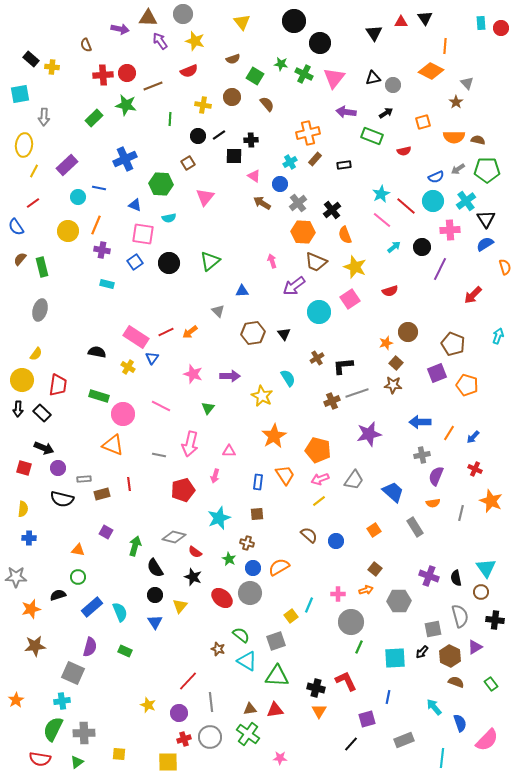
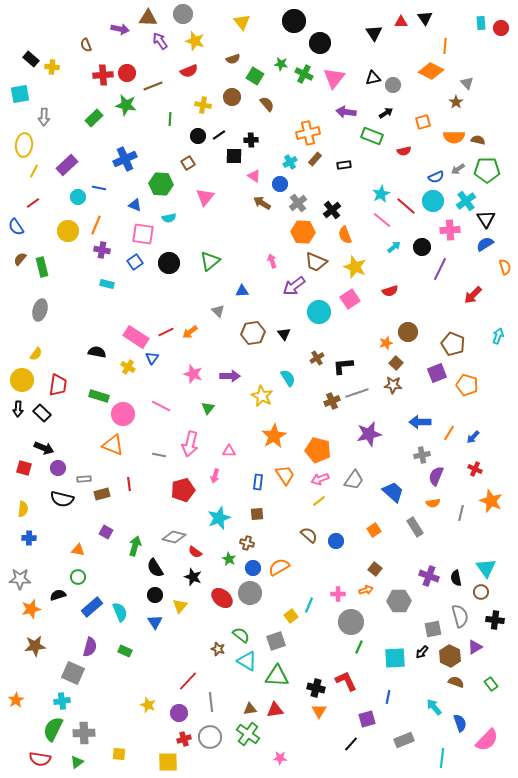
gray star at (16, 577): moved 4 px right, 2 px down
